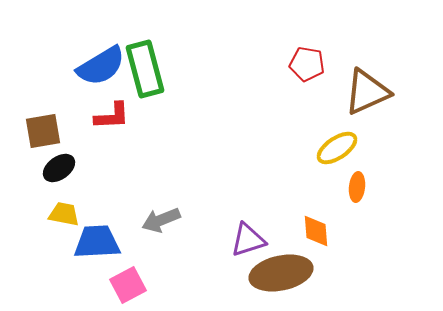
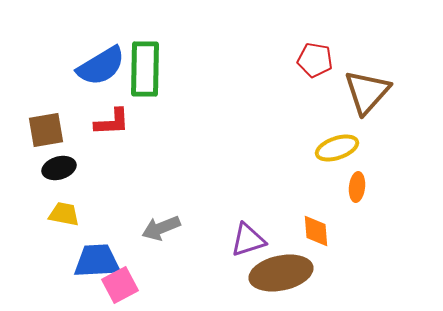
red pentagon: moved 8 px right, 4 px up
green rectangle: rotated 16 degrees clockwise
brown triangle: rotated 24 degrees counterclockwise
red L-shape: moved 6 px down
brown square: moved 3 px right, 1 px up
yellow ellipse: rotated 15 degrees clockwise
black ellipse: rotated 20 degrees clockwise
gray arrow: moved 8 px down
blue trapezoid: moved 19 px down
pink square: moved 8 px left
